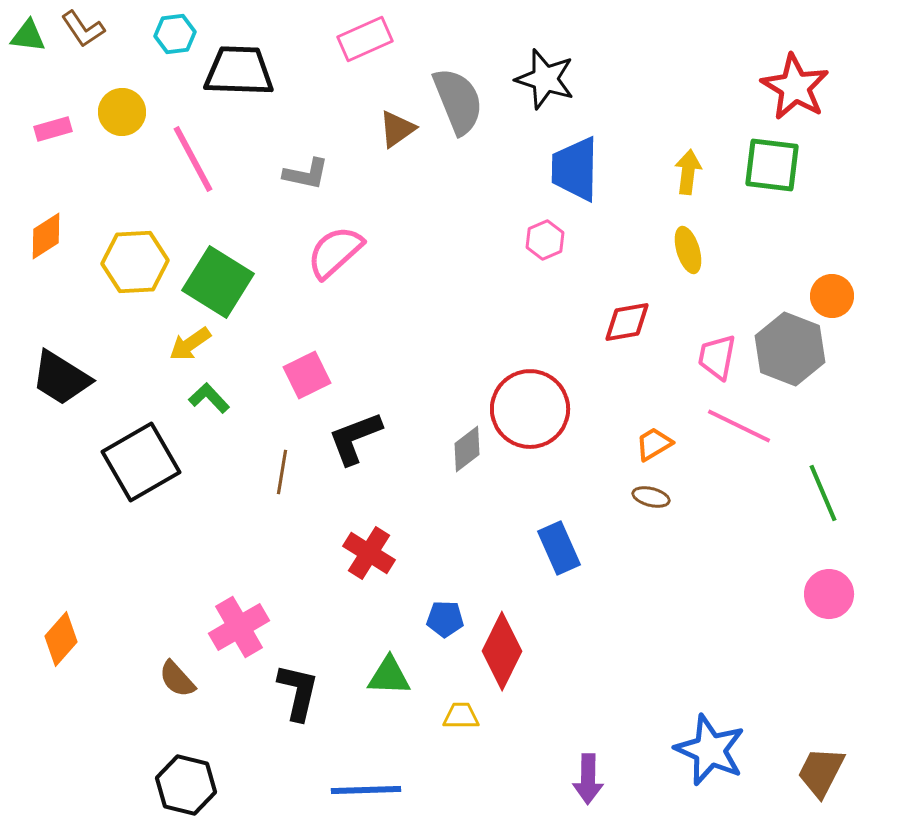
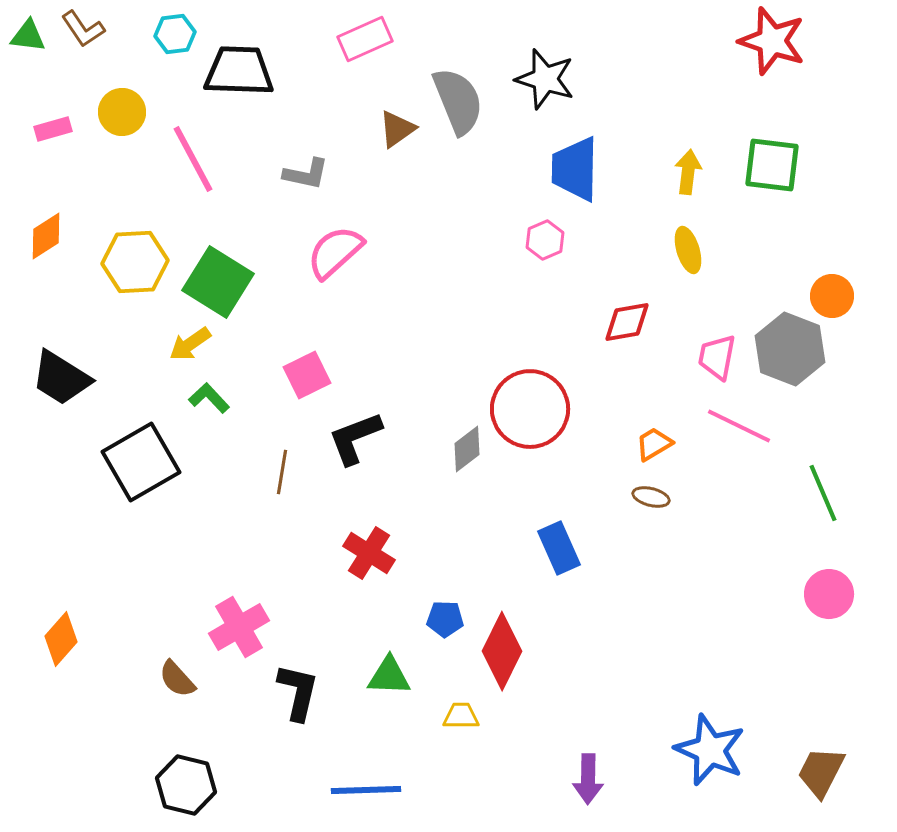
red star at (795, 87): moved 23 px left, 46 px up; rotated 12 degrees counterclockwise
